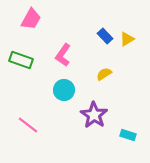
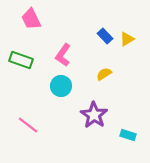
pink trapezoid: rotated 125 degrees clockwise
cyan circle: moved 3 px left, 4 px up
